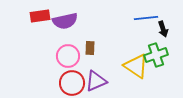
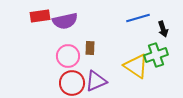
blue line: moved 8 px left; rotated 10 degrees counterclockwise
